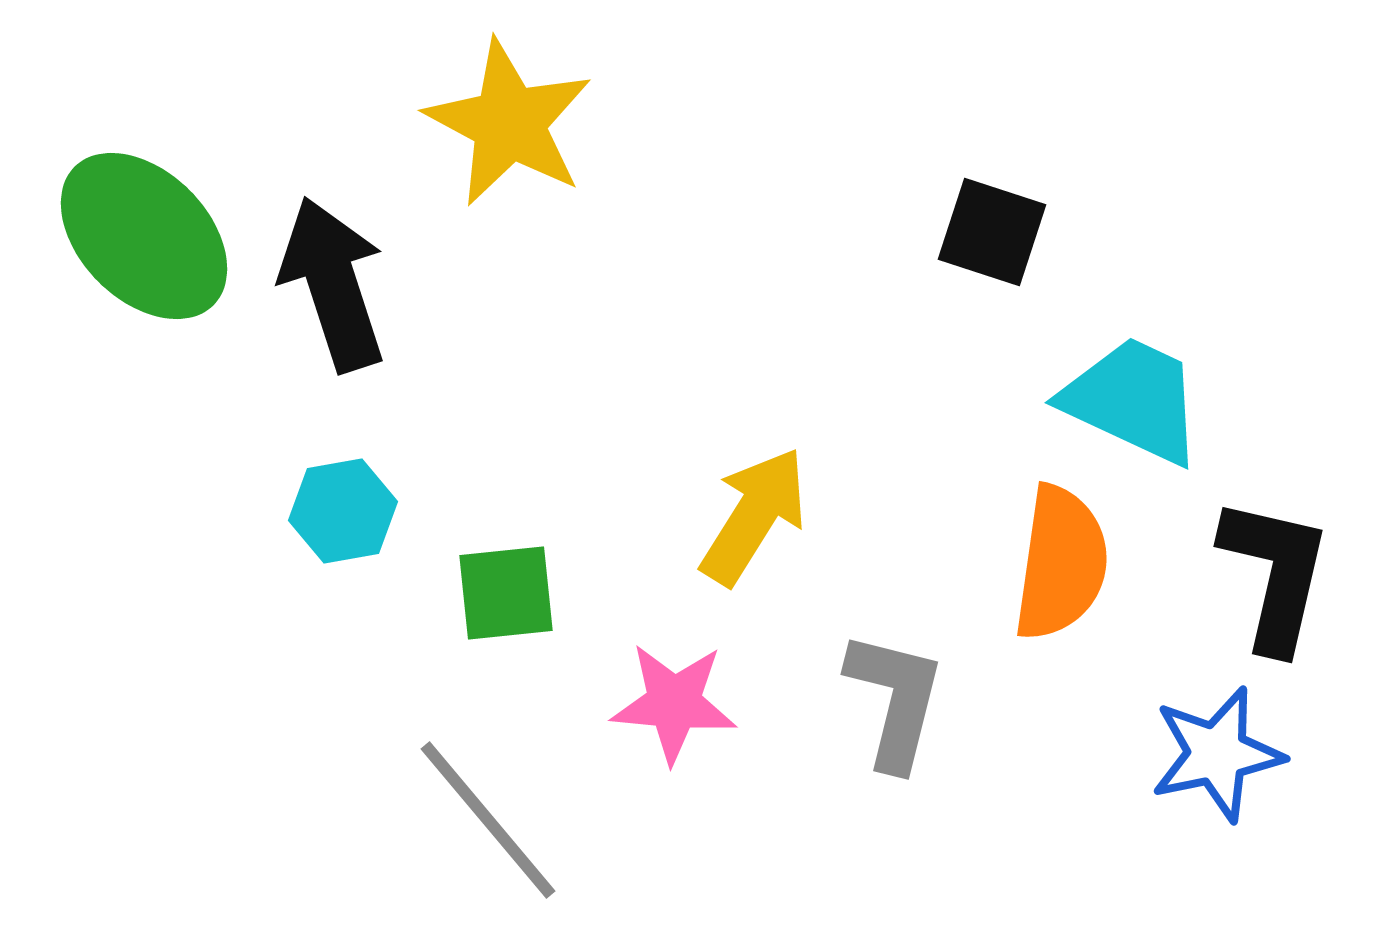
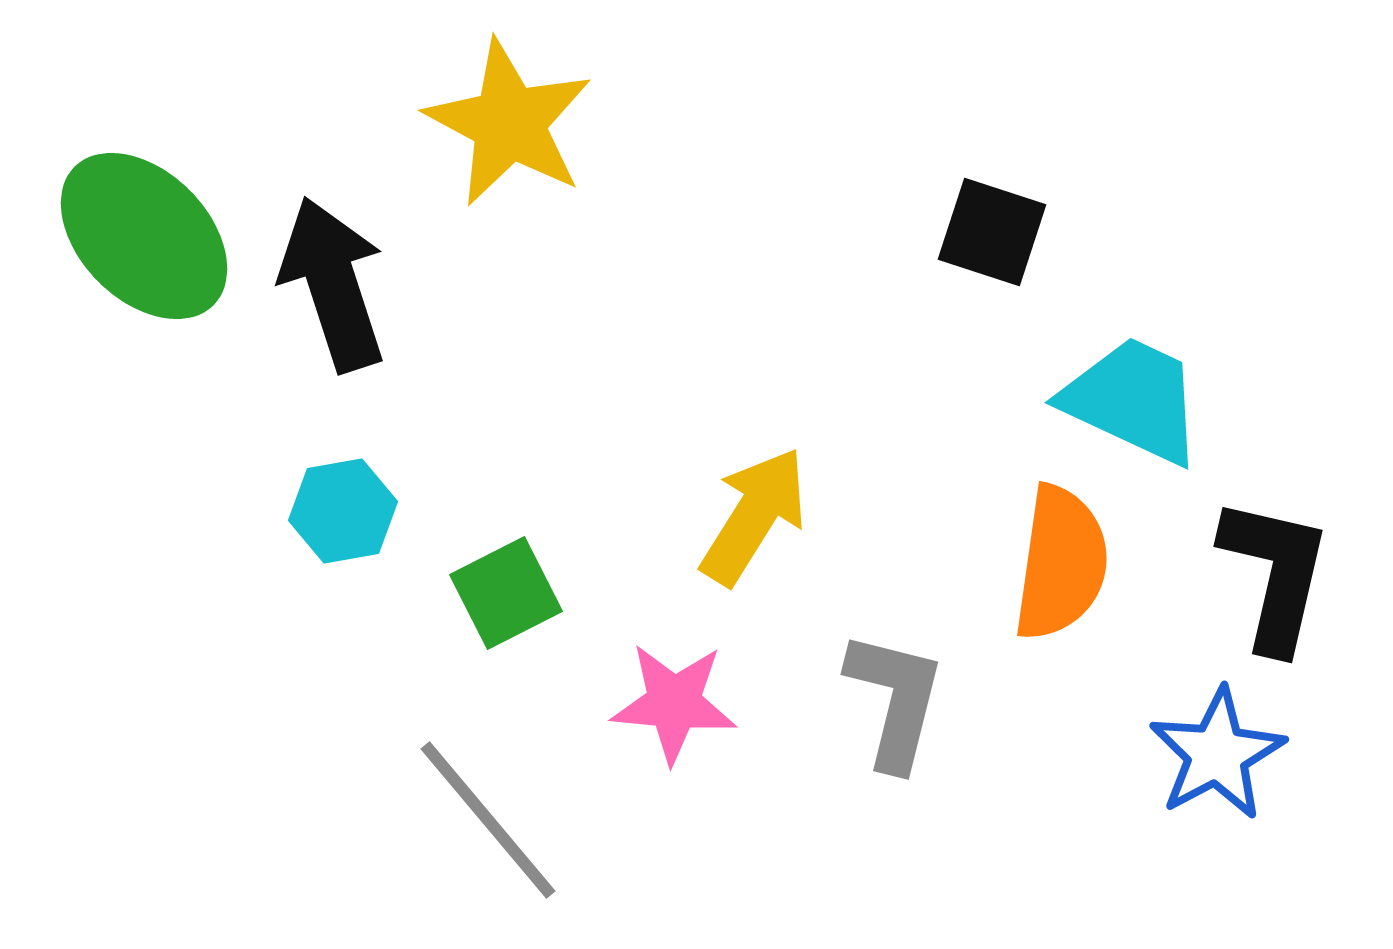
green square: rotated 21 degrees counterclockwise
blue star: rotated 16 degrees counterclockwise
